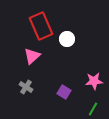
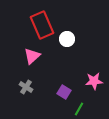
red rectangle: moved 1 px right, 1 px up
green line: moved 14 px left
